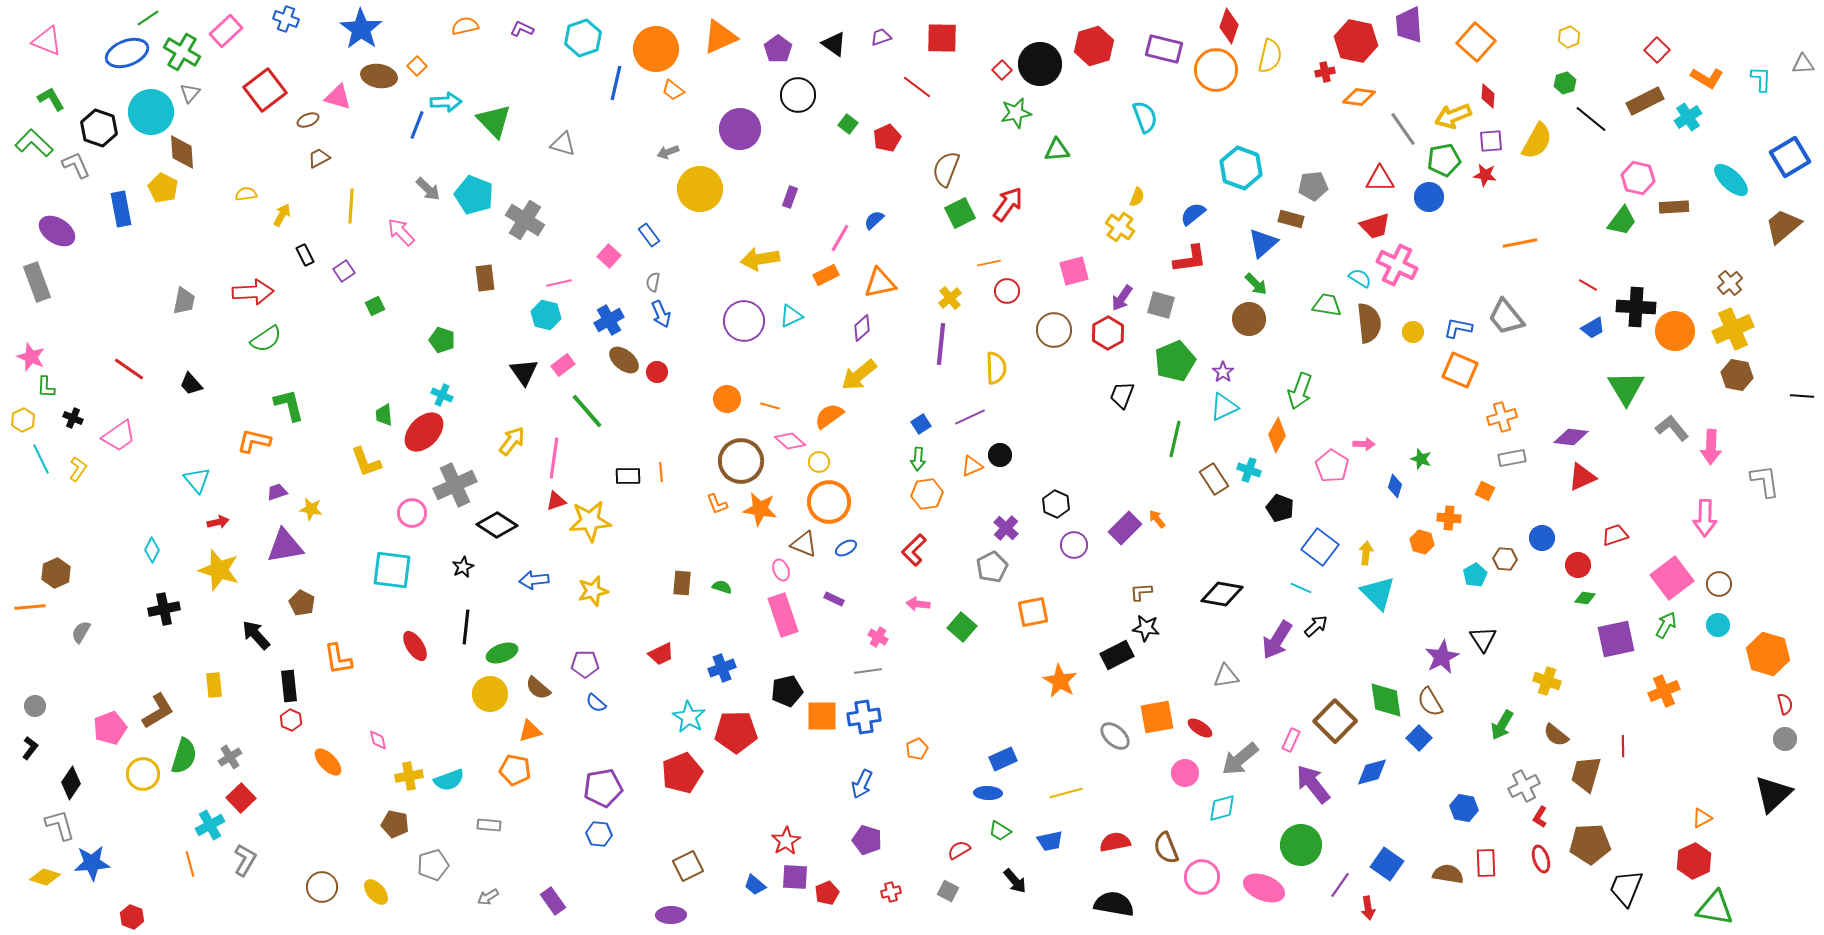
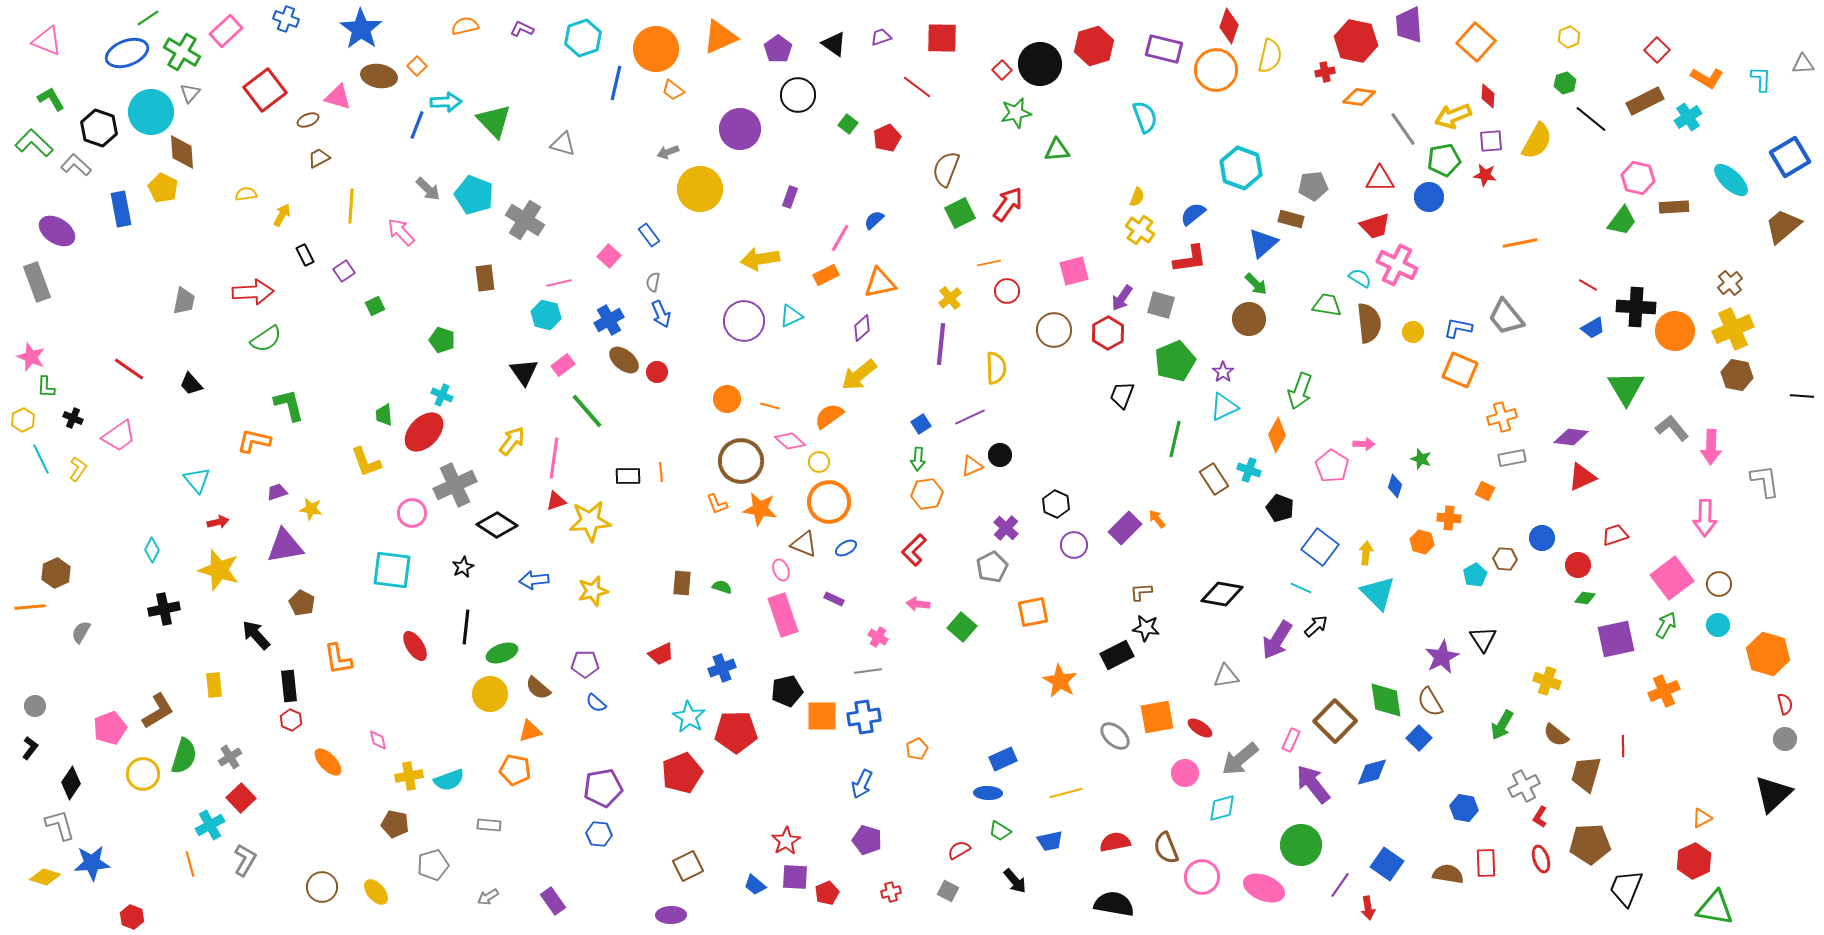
gray L-shape at (76, 165): rotated 24 degrees counterclockwise
yellow cross at (1120, 227): moved 20 px right, 3 px down
